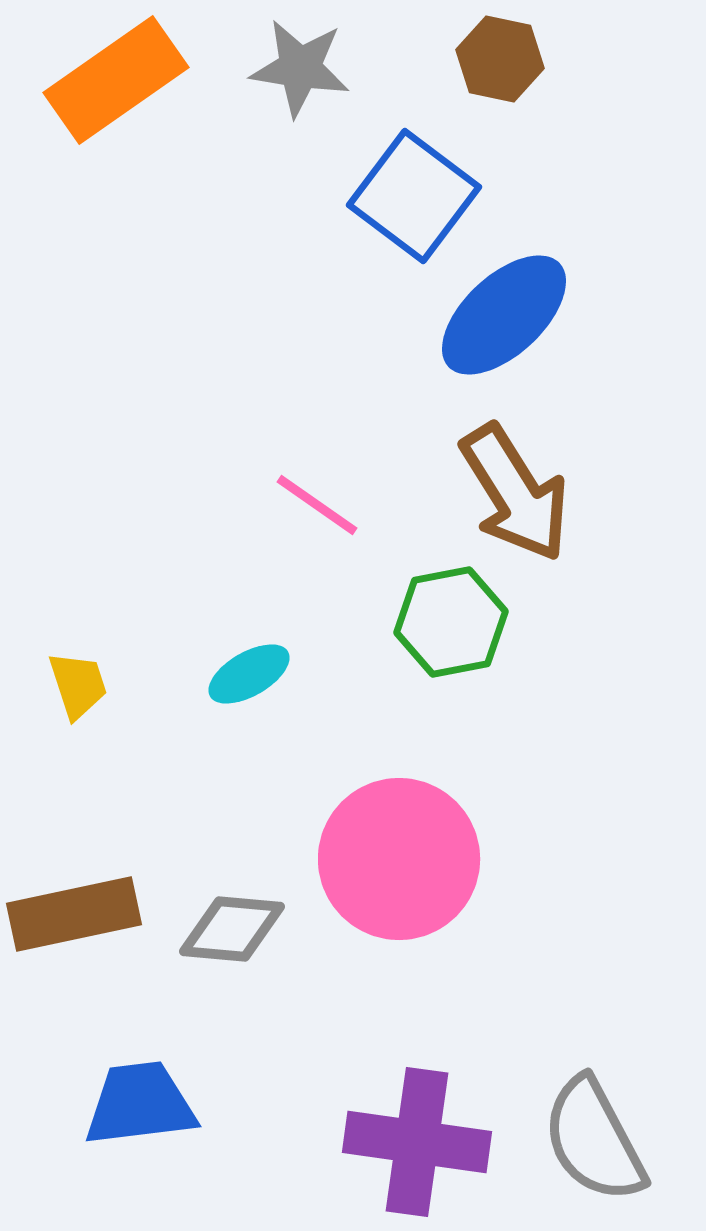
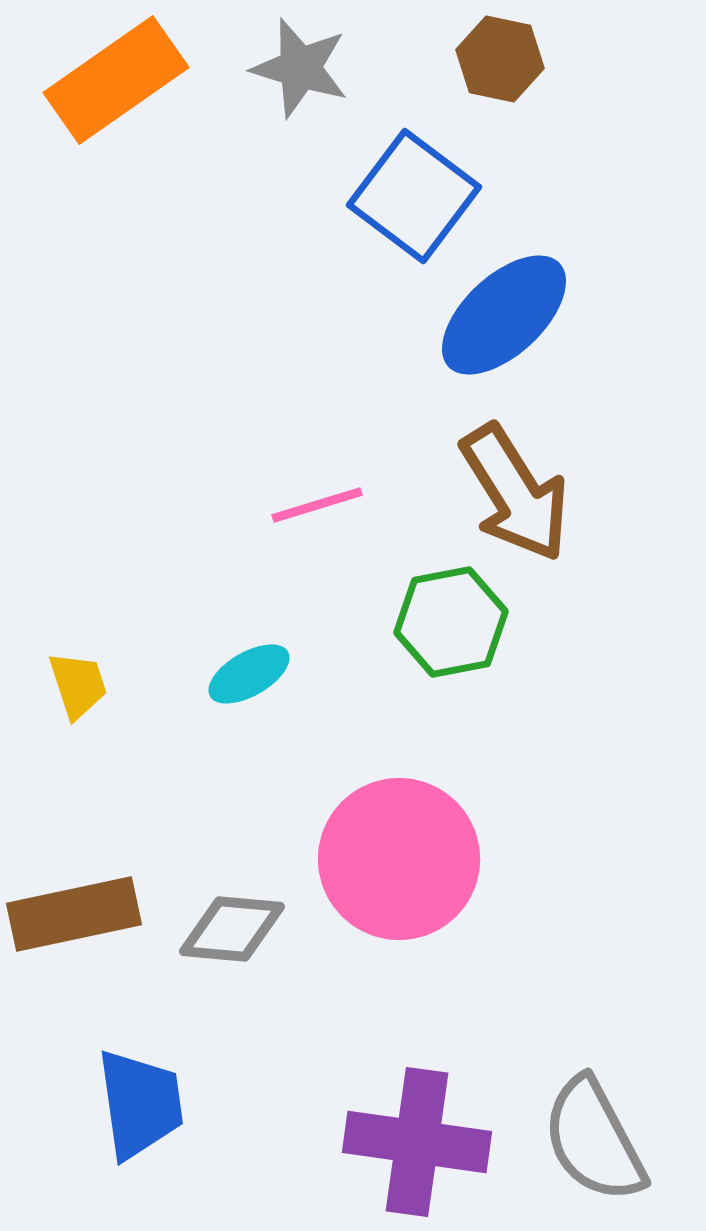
gray star: rotated 8 degrees clockwise
pink line: rotated 52 degrees counterclockwise
blue trapezoid: rotated 89 degrees clockwise
